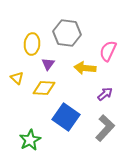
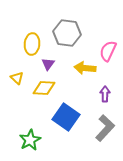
purple arrow: rotated 49 degrees counterclockwise
